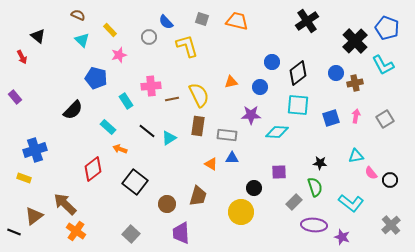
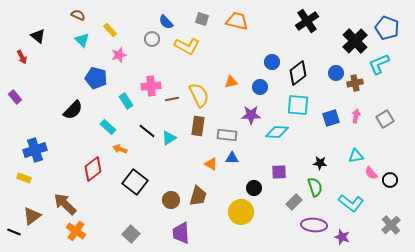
gray circle at (149, 37): moved 3 px right, 2 px down
yellow L-shape at (187, 46): rotated 135 degrees clockwise
cyan L-shape at (383, 65): moved 4 px left, 1 px up; rotated 95 degrees clockwise
brown circle at (167, 204): moved 4 px right, 4 px up
brown triangle at (34, 216): moved 2 px left
